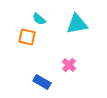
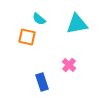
blue rectangle: rotated 42 degrees clockwise
